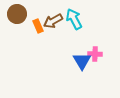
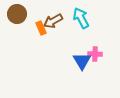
cyan arrow: moved 7 px right, 1 px up
orange rectangle: moved 3 px right, 2 px down
